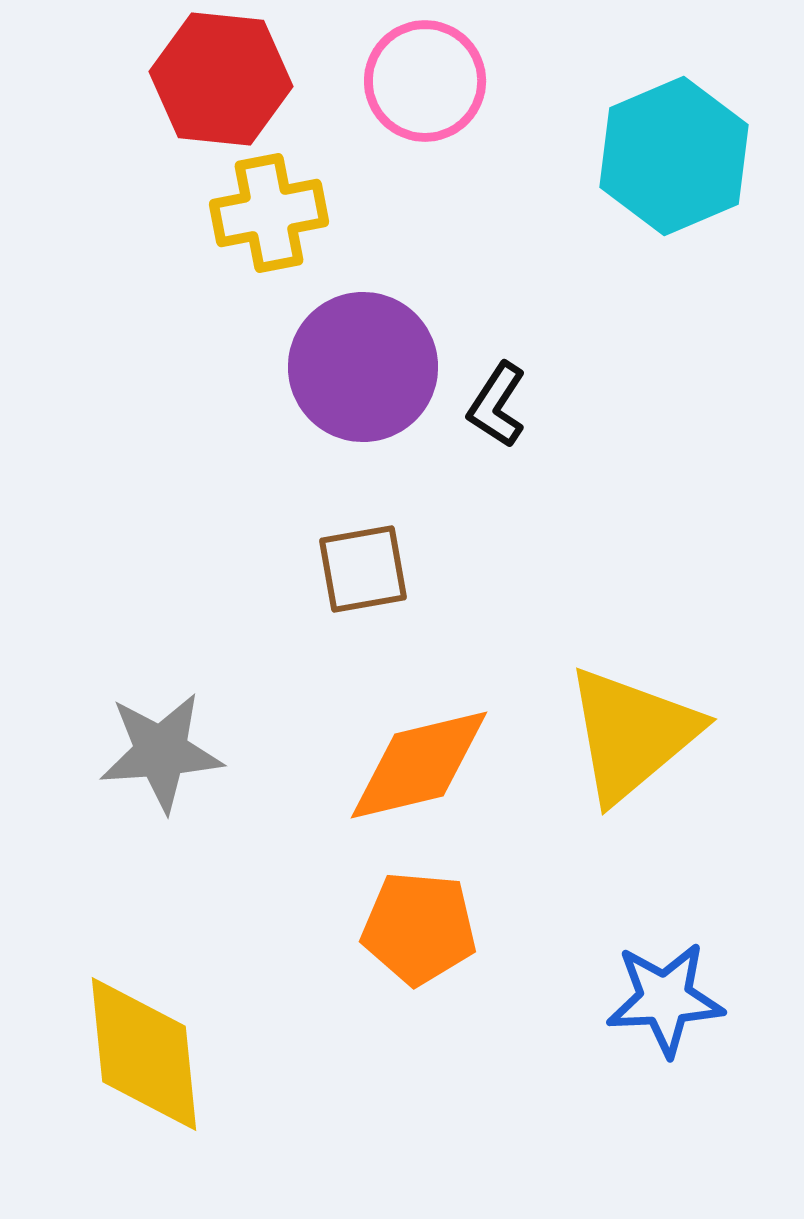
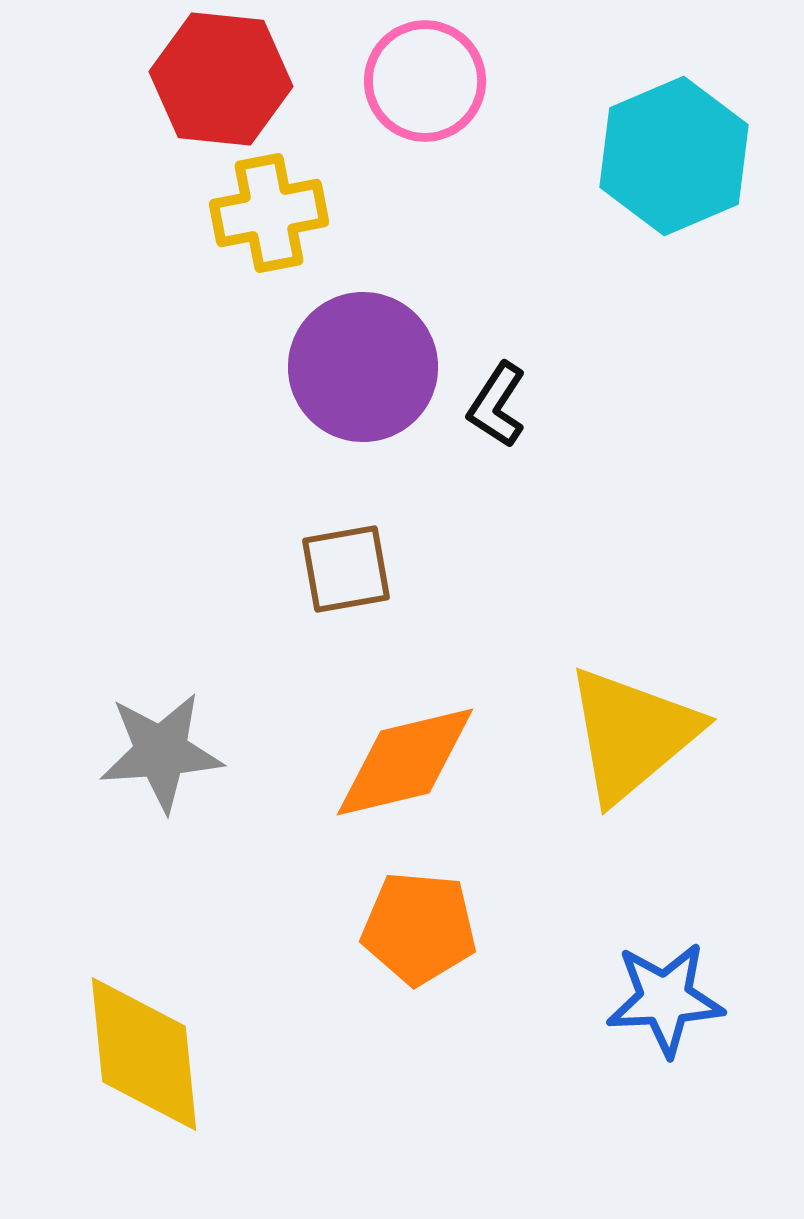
brown square: moved 17 px left
orange diamond: moved 14 px left, 3 px up
